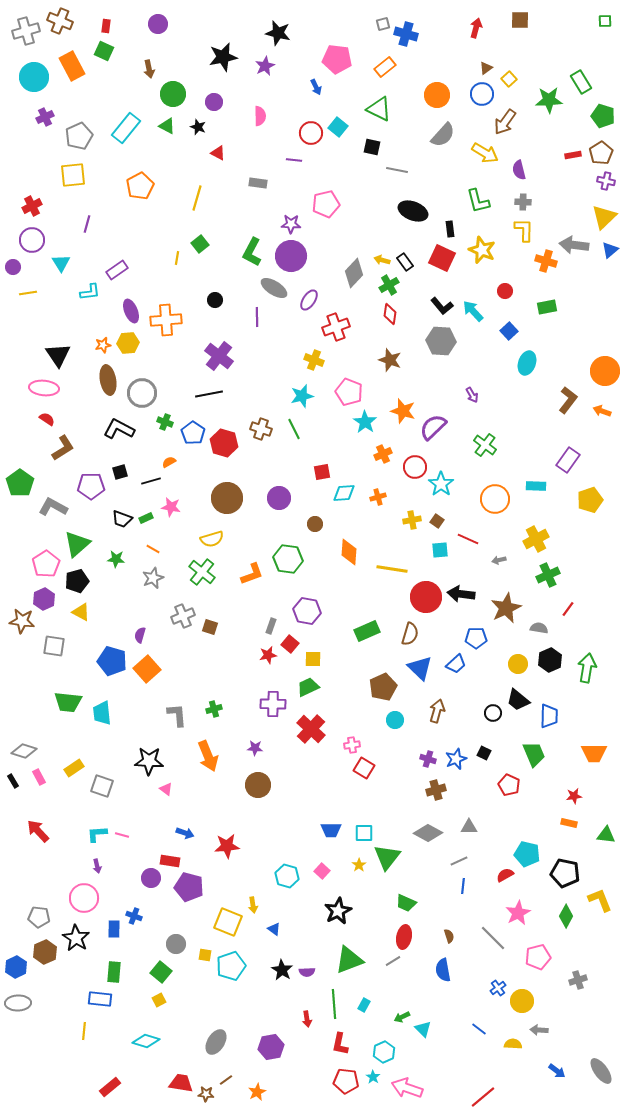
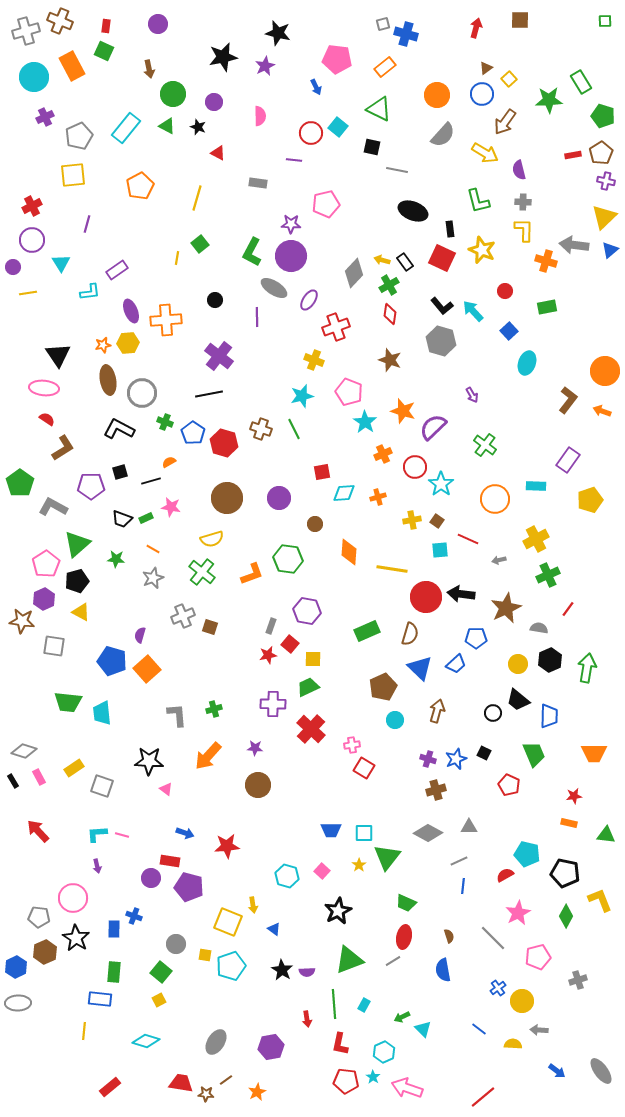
gray hexagon at (441, 341): rotated 12 degrees clockwise
orange arrow at (208, 756): rotated 64 degrees clockwise
pink circle at (84, 898): moved 11 px left
